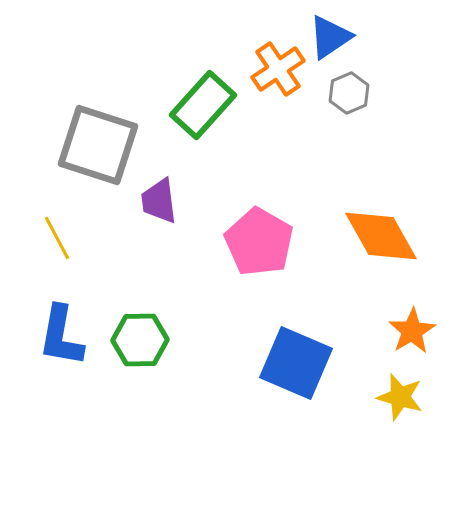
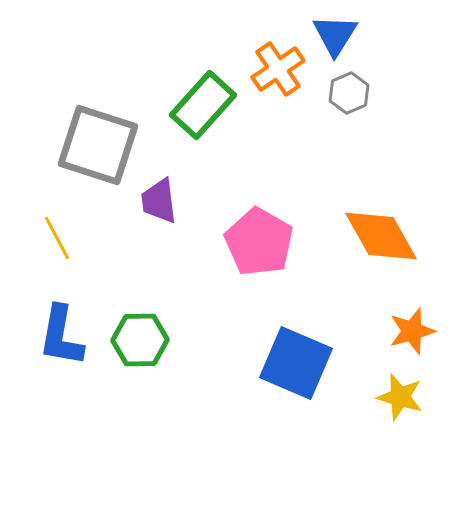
blue triangle: moved 5 px right, 2 px up; rotated 24 degrees counterclockwise
orange star: rotated 15 degrees clockwise
